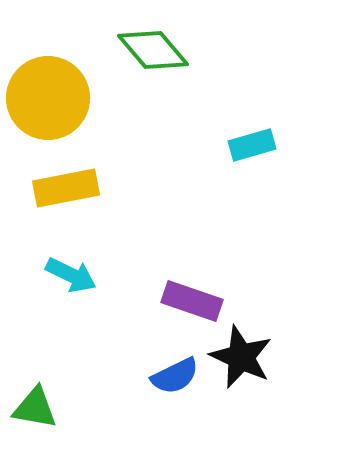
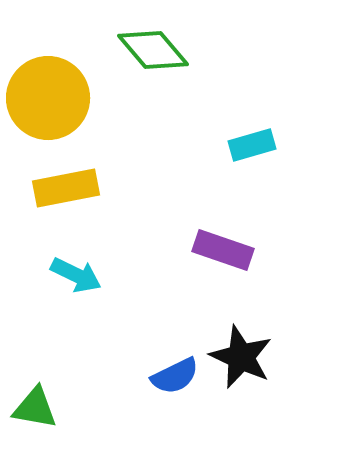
cyan arrow: moved 5 px right
purple rectangle: moved 31 px right, 51 px up
